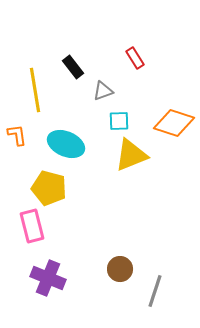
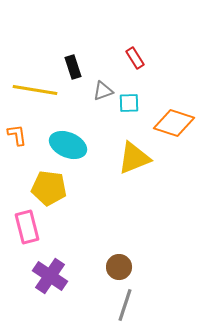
black rectangle: rotated 20 degrees clockwise
yellow line: rotated 72 degrees counterclockwise
cyan square: moved 10 px right, 18 px up
cyan ellipse: moved 2 px right, 1 px down
yellow triangle: moved 3 px right, 3 px down
yellow pentagon: rotated 8 degrees counterclockwise
pink rectangle: moved 5 px left, 1 px down
brown circle: moved 1 px left, 2 px up
purple cross: moved 2 px right, 2 px up; rotated 12 degrees clockwise
gray line: moved 30 px left, 14 px down
